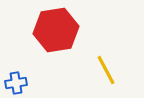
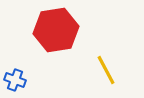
blue cross: moved 1 px left, 3 px up; rotated 30 degrees clockwise
